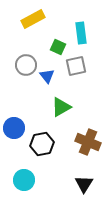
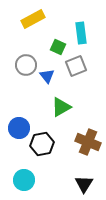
gray square: rotated 10 degrees counterclockwise
blue circle: moved 5 px right
